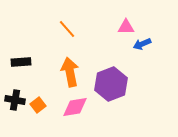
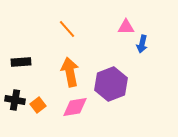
blue arrow: rotated 54 degrees counterclockwise
